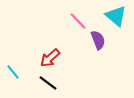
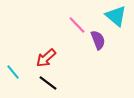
pink line: moved 1 px left, 4 px down
red arrow: moved 4 px left
